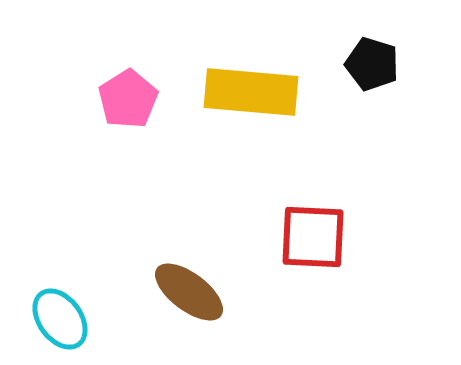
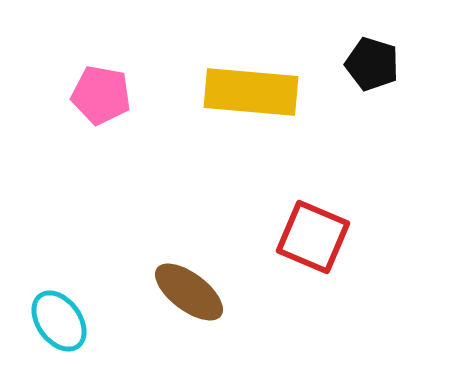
pink pentagon: moved 27 px left, 4 px up; rotated 30 degrees counterclockwise
red square: rotated 20 degrees clockwise
cyan ellipse: moved 1 px left, 2 px down
